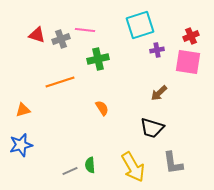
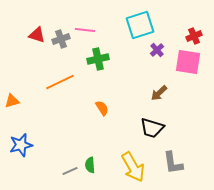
red cross: moved 3 px right
purple cross: rotated 32 degrees counterclockwise
orange line: rotated 8 degrees counterclockwise
orange triangle: moved 11 px left, 9 px up
